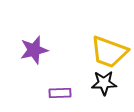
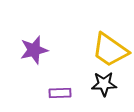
yellow trapezoid: moved 1 px right, 2 px up; rotated 15 degrees clockwise
black star: moved 1 px down
